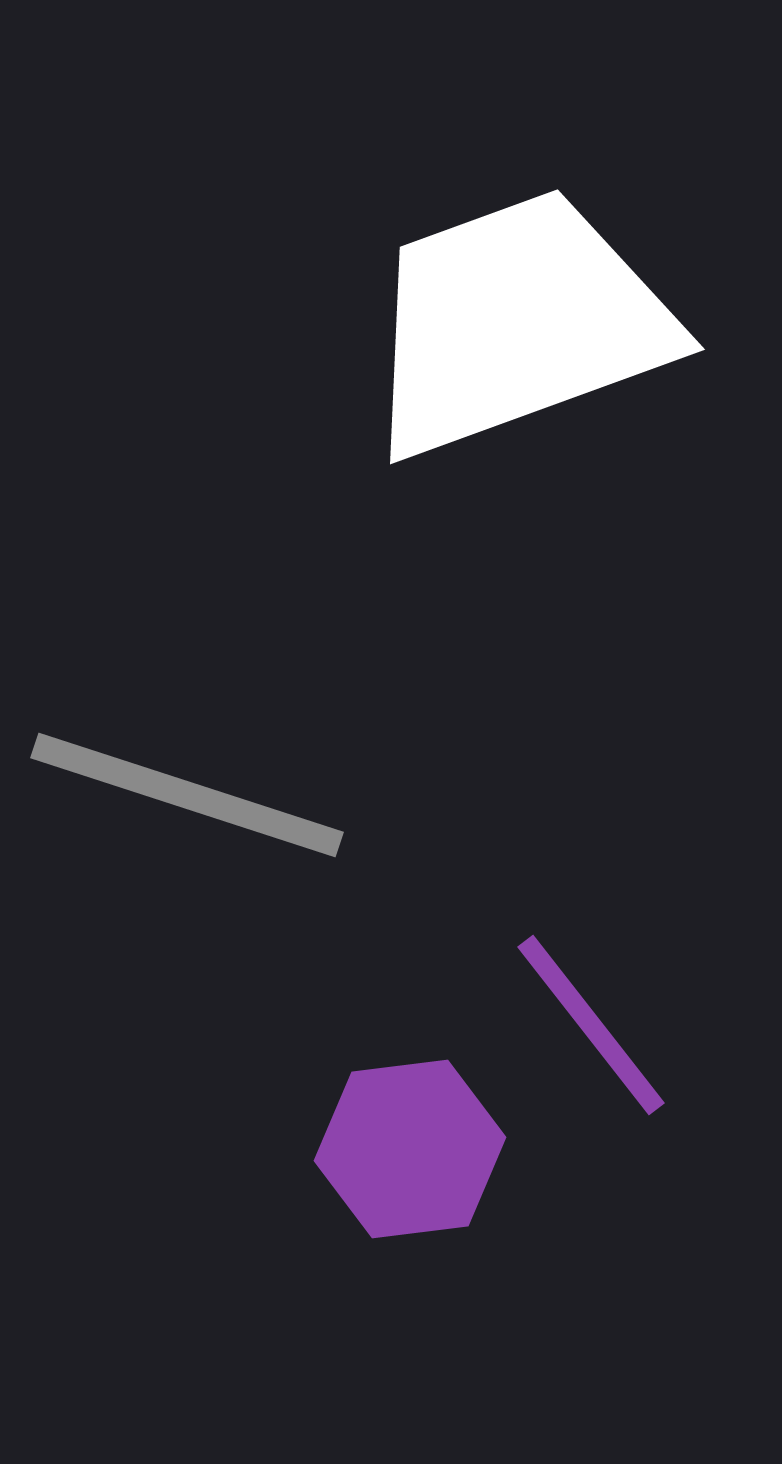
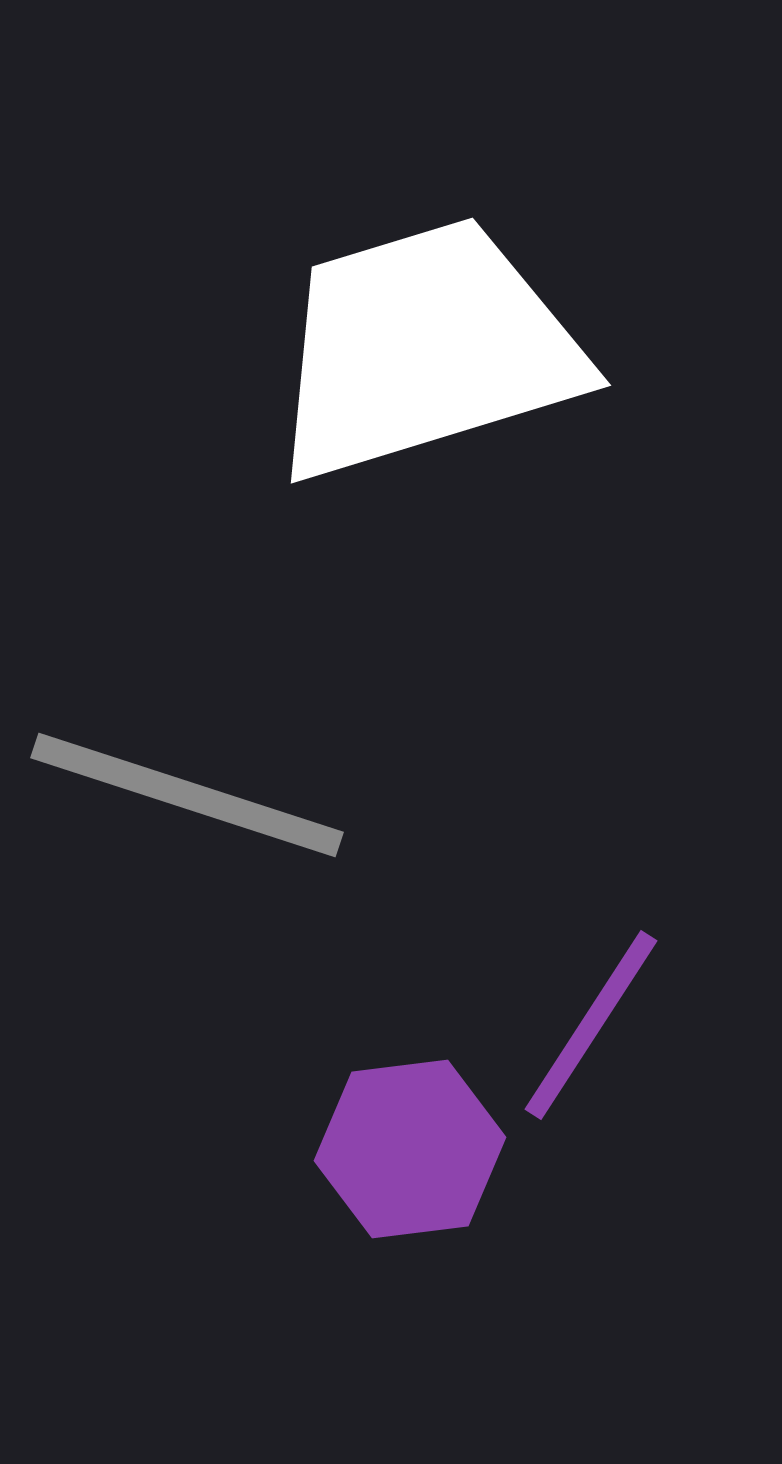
white trapezoid: moved 92 px left, 26 px down; rotated 3 degrees clockwise
purple line: rotated 71 degrees clockwise
